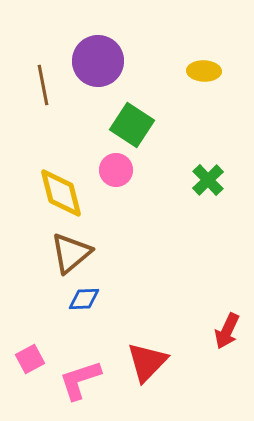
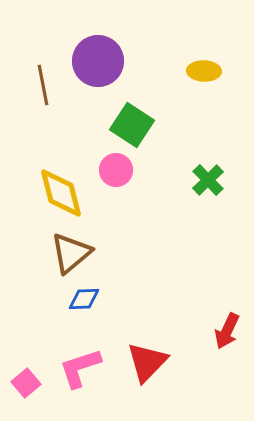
pink square: moved 4 px left, 24 px down; rotated 12 degrees counterclockwise
pink L-shape: moved 12 px up
